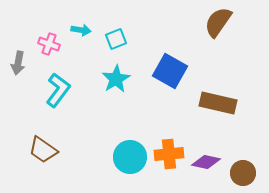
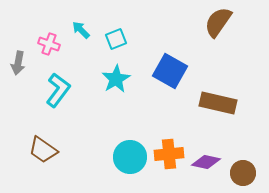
cyan arrow: rotated 144 degrees counterclockwise
